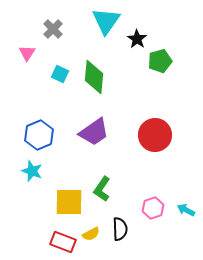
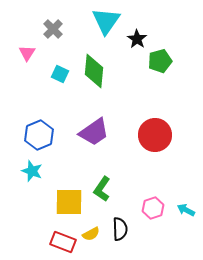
green diamond: moved 6 px up
